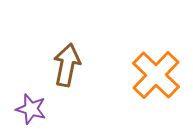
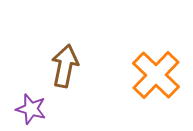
brown arrow: moved 2 px left, 1 px down
